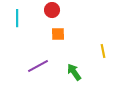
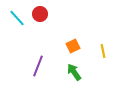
red circle: moved 12 px left, 4 px down
cyan line: rotated 42 degrees counterclockwise
orange square: moved 15 px right, 12 px down; rotated 24 degrees counterclockwise
purple line: rotated 40 degrees counterclockwise
